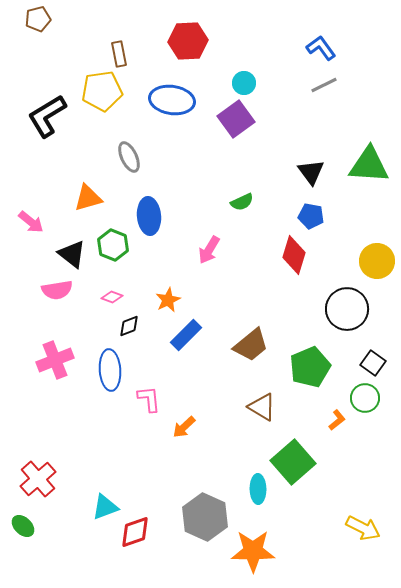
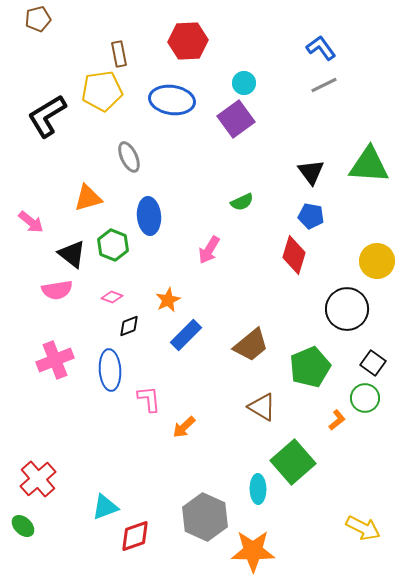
red diamond at (135, 532): moved 4 px down
